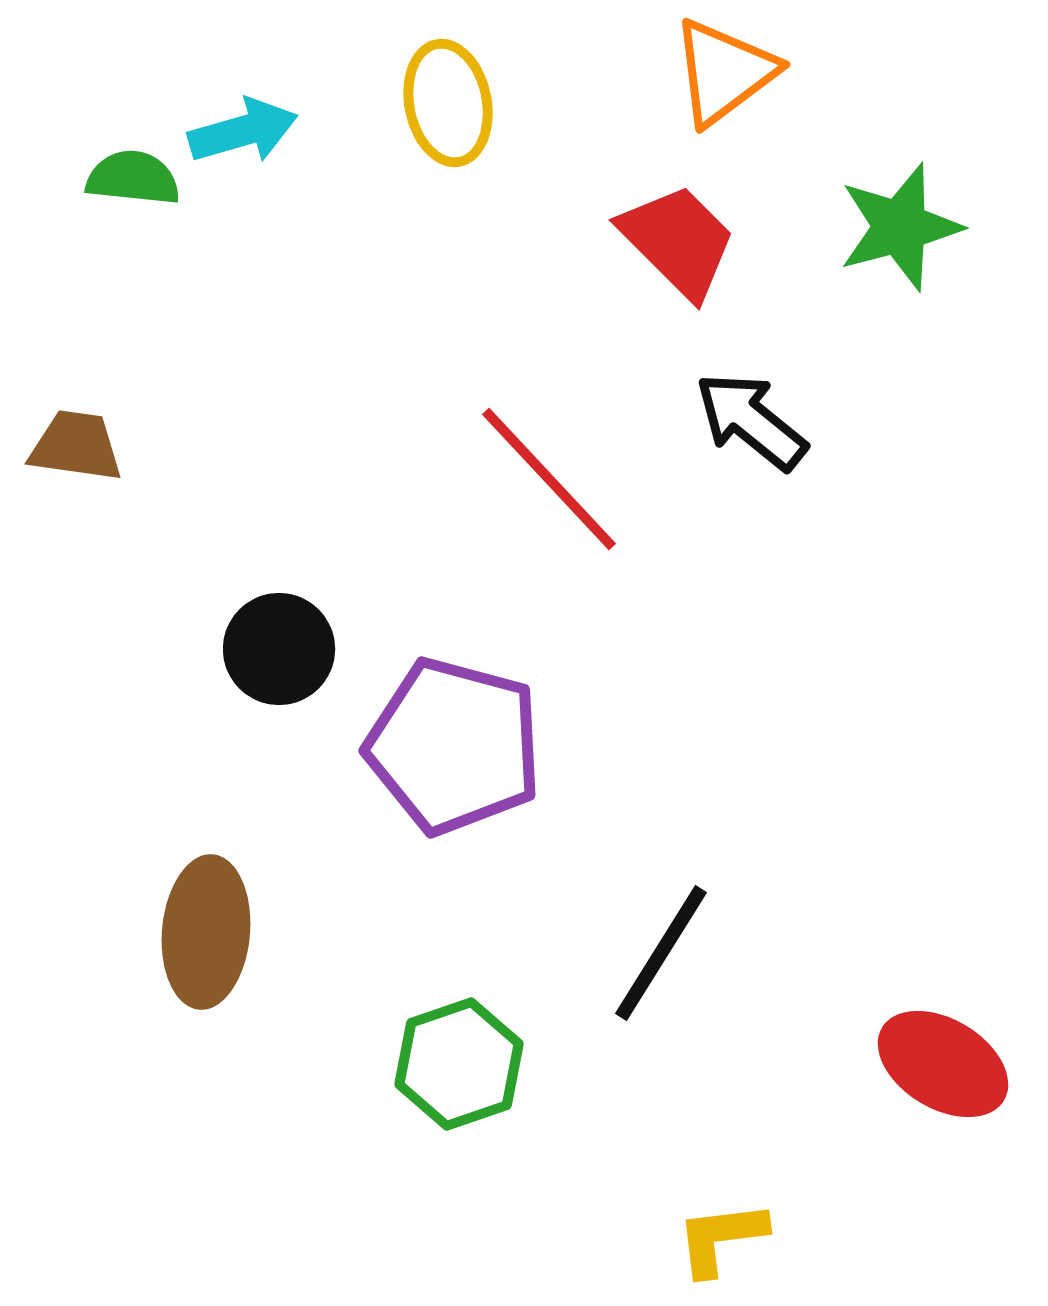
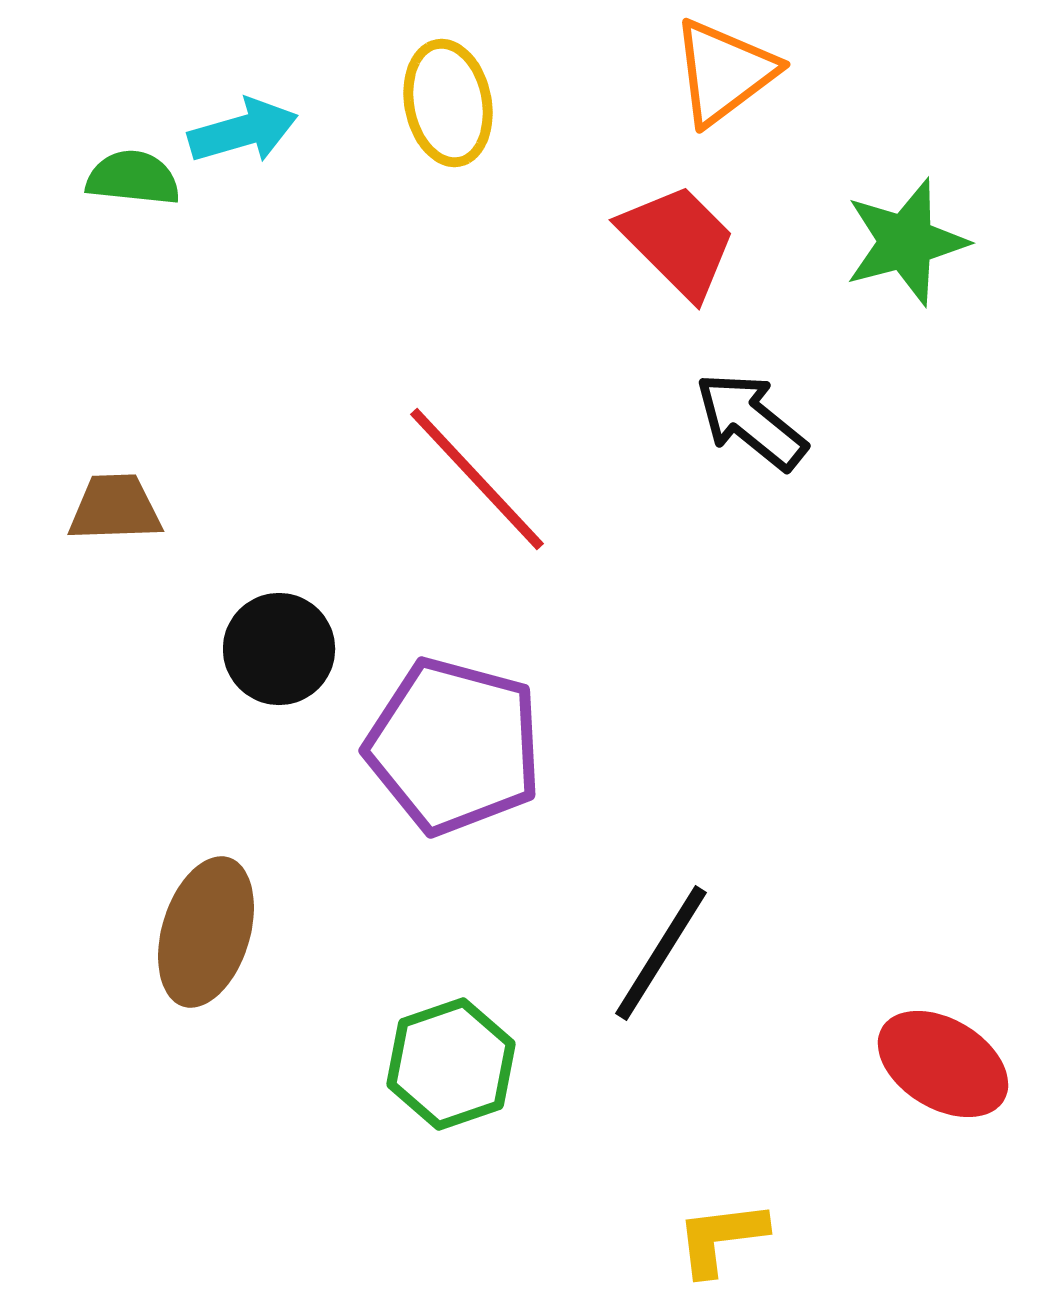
green star: moved 6 px right, 15 px down
brown trapezoid: moved 39 px right, 62 px down; rotated 10 degrees counterclockwise
red line: moved 72 px left
brown ellipse: rotated 12 degrees clockwise
green hexagon: moved 8 px left
